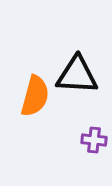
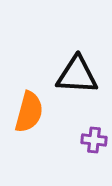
orange semicircle: moved 6 px left, 16 px down
